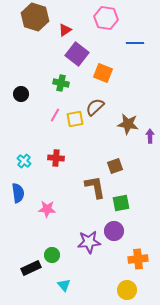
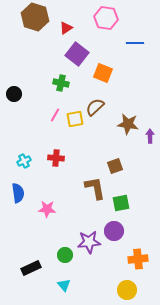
red triangle: moved 1 px right, 2 px up
black circle: moved 7 px left
cyan cross: rotated 24 degrees clockwise
brown L-shape: moved 1 px down
green circle: moved 13 px right
